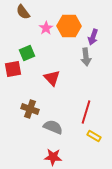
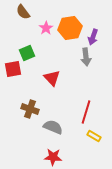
orange hexagon: moved 1 px right, 2 px down; rotated 10 degrees counterclockwise
